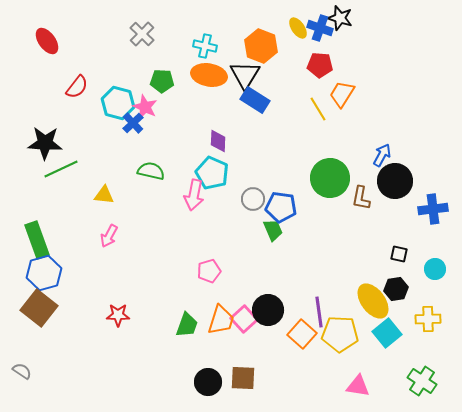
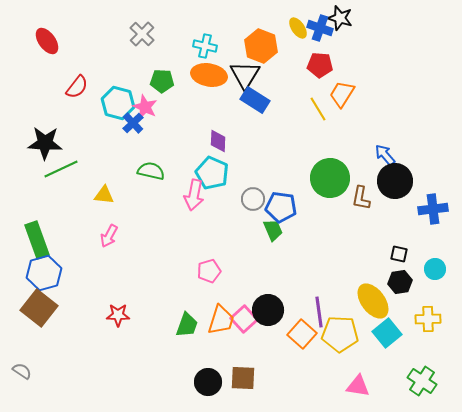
blue arrow at (382, 155): moved 3 px right; rotated 70 degrees counterclockwise
black hexagon at (396, 289): moved 4 px right, 7 px up
